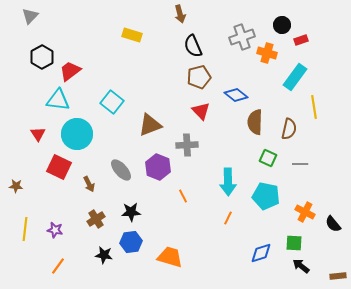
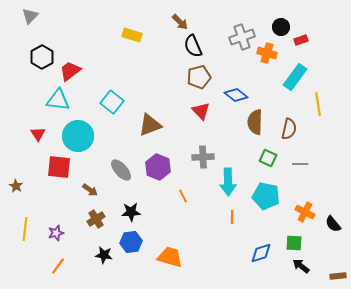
brown arrow at (180, 14): moved 8 px down; rotated 30 degrees counterclockwise
black circle at (282, 25): moved 1 px left, 2 px down
yellow line at (314, 107): moved 4 px right, 3 px up
cyan circle at (77, 134): moved 1 px right, 2 px down
gray cross at (187, 145): moved 16 px right, 12 px down
red square at (59, 167): rotated 20 degrees counterclockwise
brown arrow at (89, 184): moved 1 px right, 6 px down; rotated 28 degrees counterclockwise
brown star at (16, 186): rotated 24 degrees clockwise
orange line at (228, 218): moved 4 px right, 1 px up; rotated 24 degrees counterclockwise
purple star at (55, 230): moved 1 px right, 3 px down; rotated 28 degrees counterclockwise
